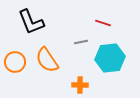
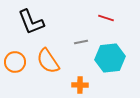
red line: moved 3 px right, 5 px up
orange semicircle: moved 1 px right, 1 px down
